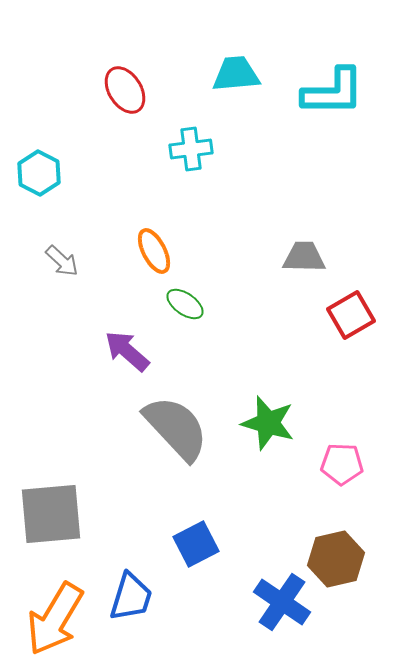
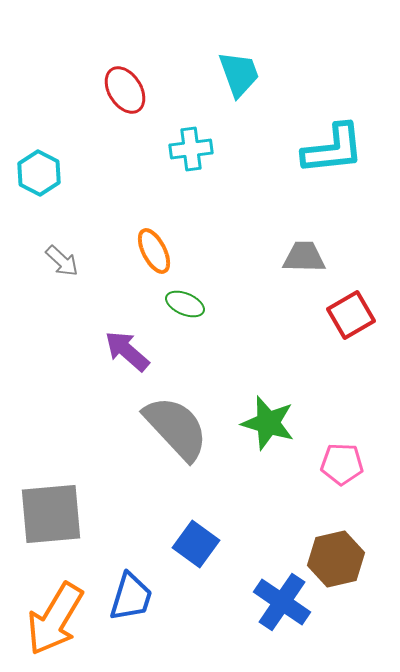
cyan trapezoid: moved 3 px right; rotated 75 degrees clockwise
cyan L-shape: moved 57 px down; rotated 6 degrees counterclockwise
green ellipse: rotated 12 degrees counterclockwise
blue square: rotated 27 degrees counterclockwise
